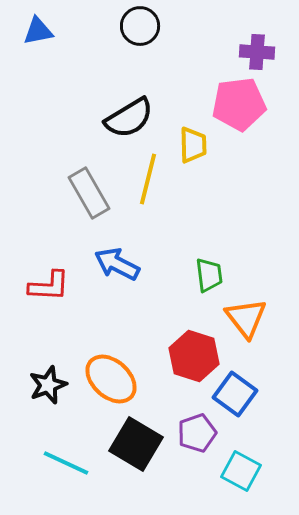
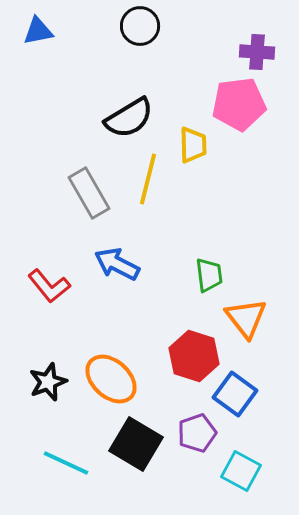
red L-shape: rotated 48 degrees clockwise
black star: moved 3 px up
